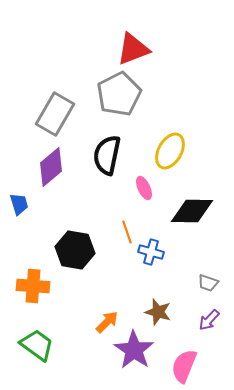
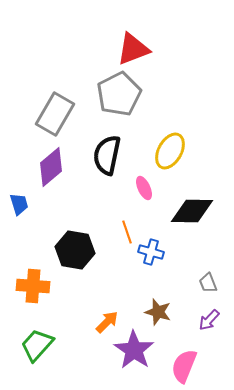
gray trapezoid: rotated 50 degrees clockwise
green trapezoid: rotated 84 degrees counterclockwise
